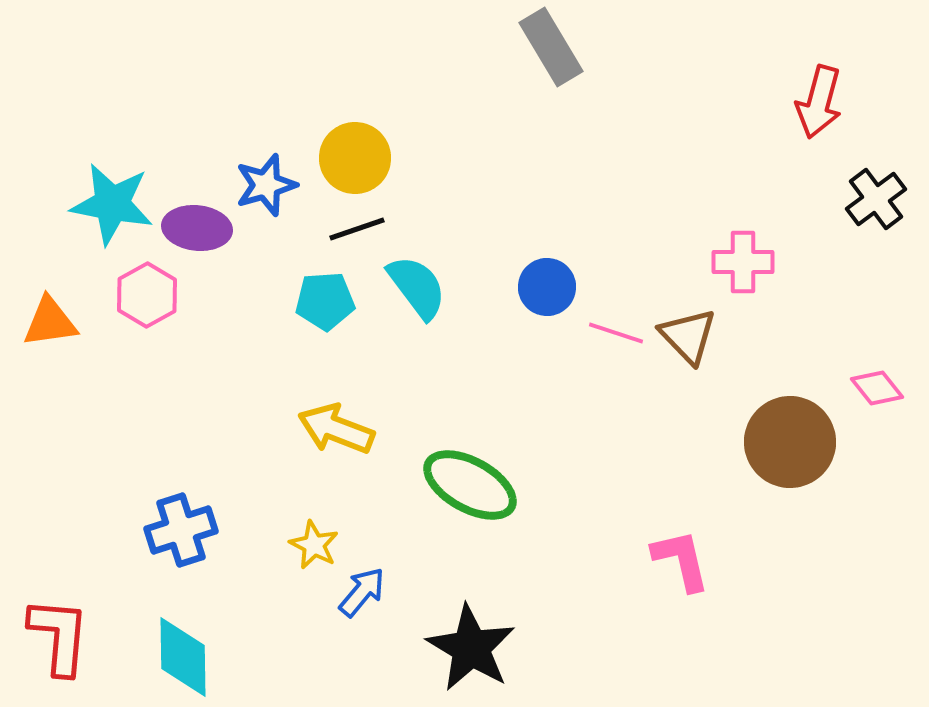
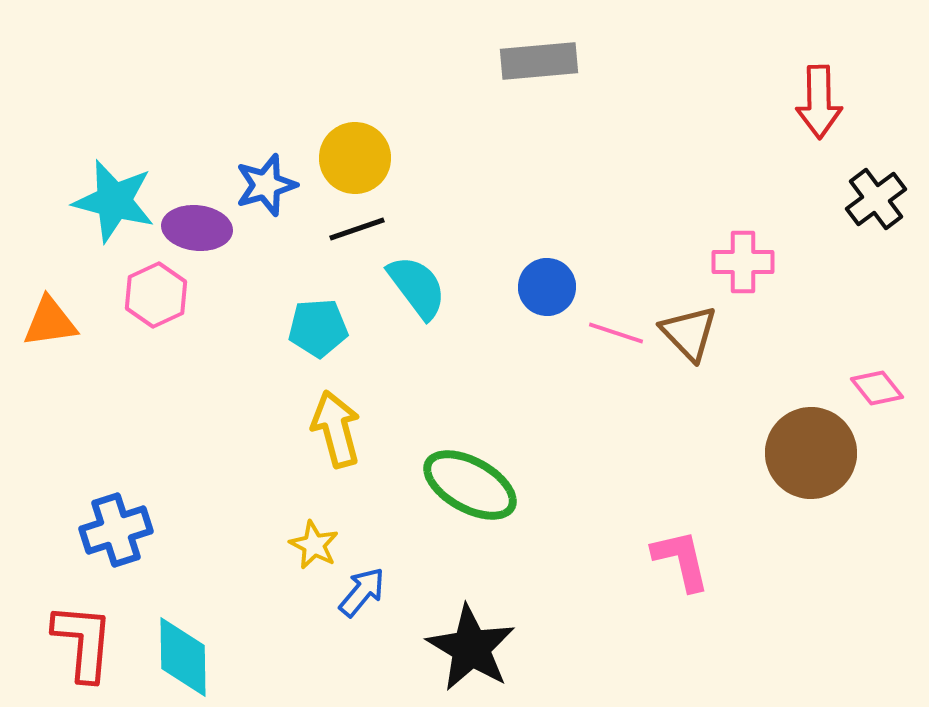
gray rectangle: moved 12 px left, 14 px down; rotated 64 degrees counterclockwise
red arrow: rotated 16 degrees counterclockwise
cyan star: moved 2 px right, 3 px up; rotated 4 degrees clockwise
pink hexagon: moved 9 px right; rotated 4 degrees clockwise
cyan pentagon: moved 7 px left, 27 px down
brown triangle: moved 1 px right, 3 px up
yellow arrow: rotated 54 degrees clockwise
brown circle: moved 21 px right, 11 px down
blue cross: moved 65 px left
red L-shape: moved 24 px right, 6 px down
